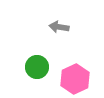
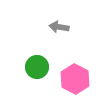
pink hexagon: rotated 8 degrees counterclockwise
